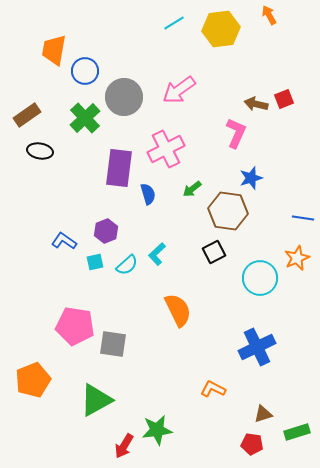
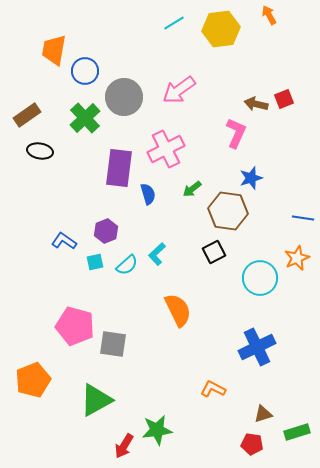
pink pentagon: rotated 6 degrees clockwise
